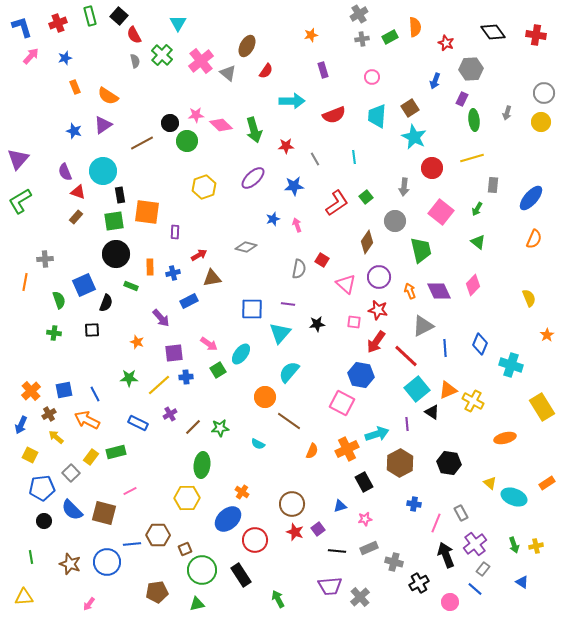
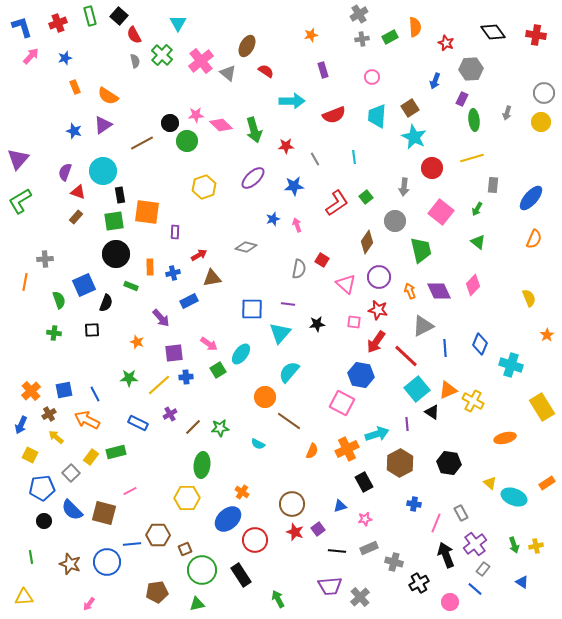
red semicircle at (266, 71): rotated 91 degrees counterclockwise
purple semicircle at (65, 172): rotated 42 degrees clockwise
